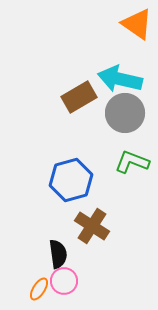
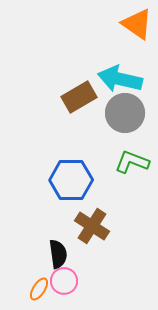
blue hexagon: rotated 15 degrees clockwise
